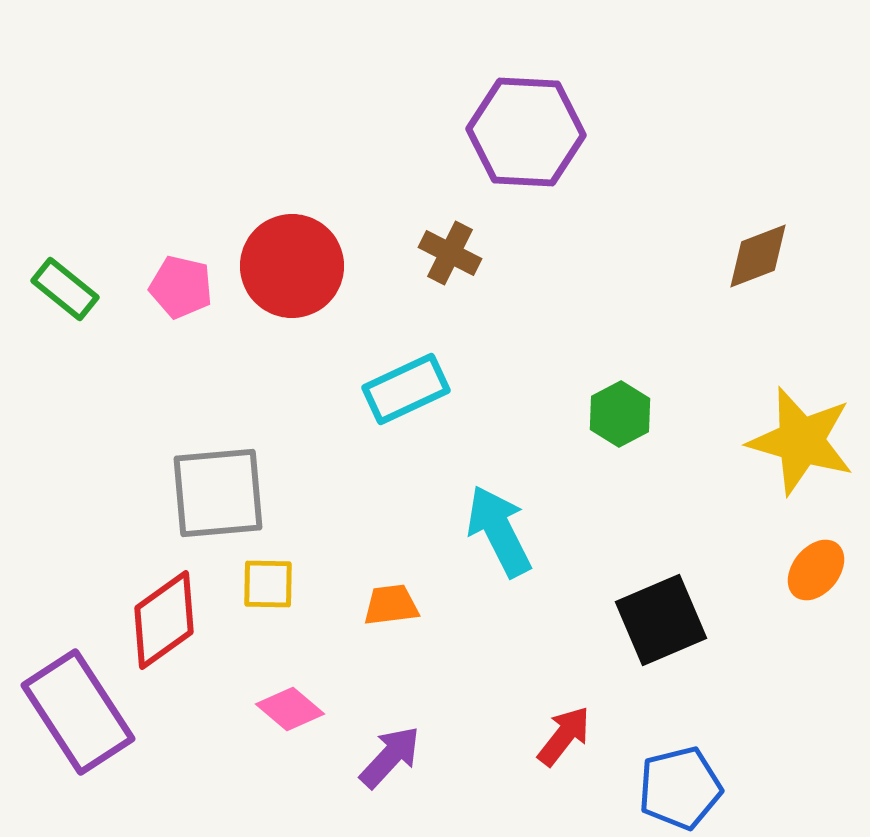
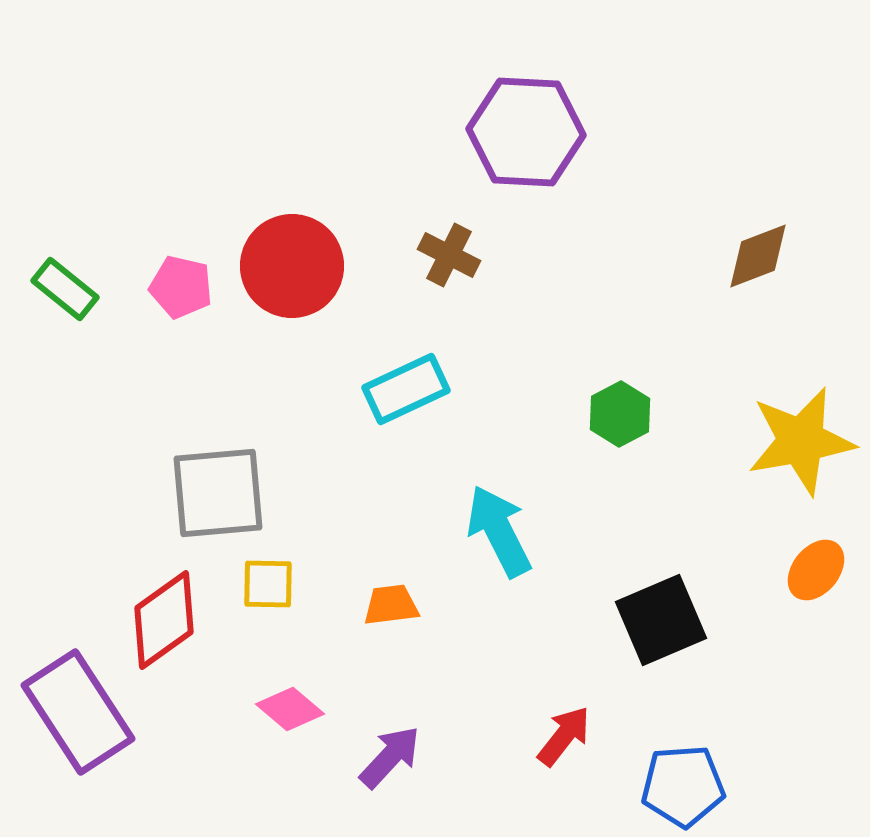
brown cross: moved 1 px left, 2 px down
yellow star: rotated 26 degrees counterclockwise
blue pentagon: moved 3 px right, 2 px up; rotated 10 degrees clockwise
